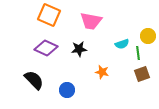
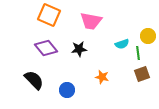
purple diamond: rotated 25 degrees clockwise
orange star: moved 5 px down
